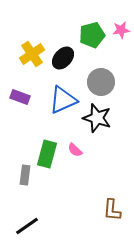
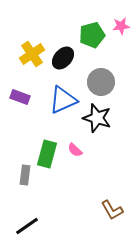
pink star: moved 4 px up
brown L-shape: rotated 35 degrees counterclockwise
